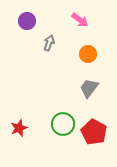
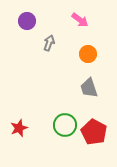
gray trapezoid: rotated 55 degrees counterclockwise
green circle: moved 2 px right, 1 px down
